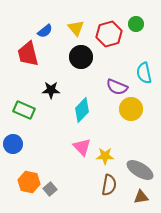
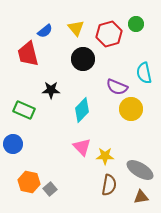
black circle: moved 2 px right, 2 px down
